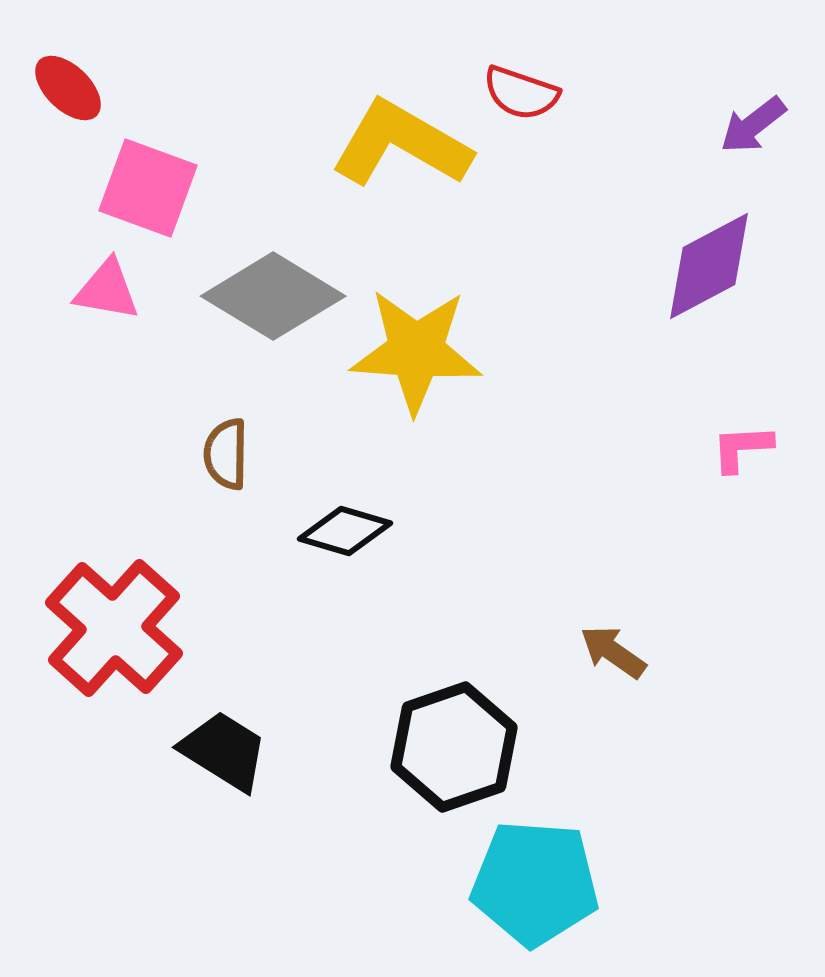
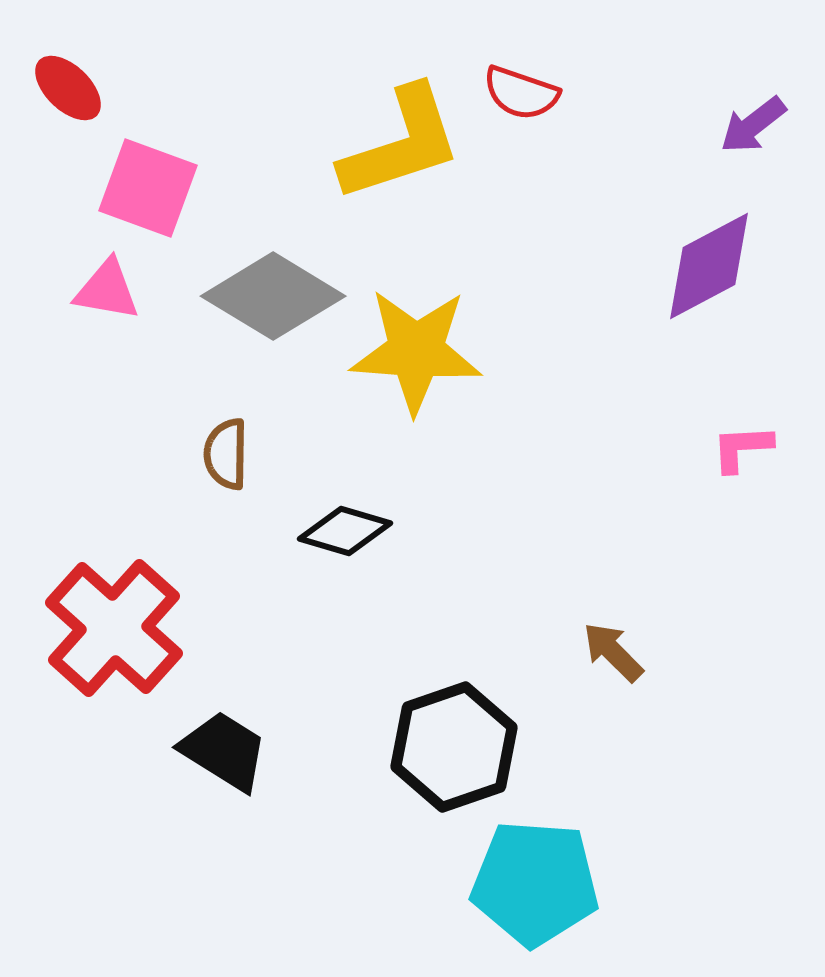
yellow L-shape: rotated 132 degrees clockwise
brown arrow: rotated 10 degrees clockwise
